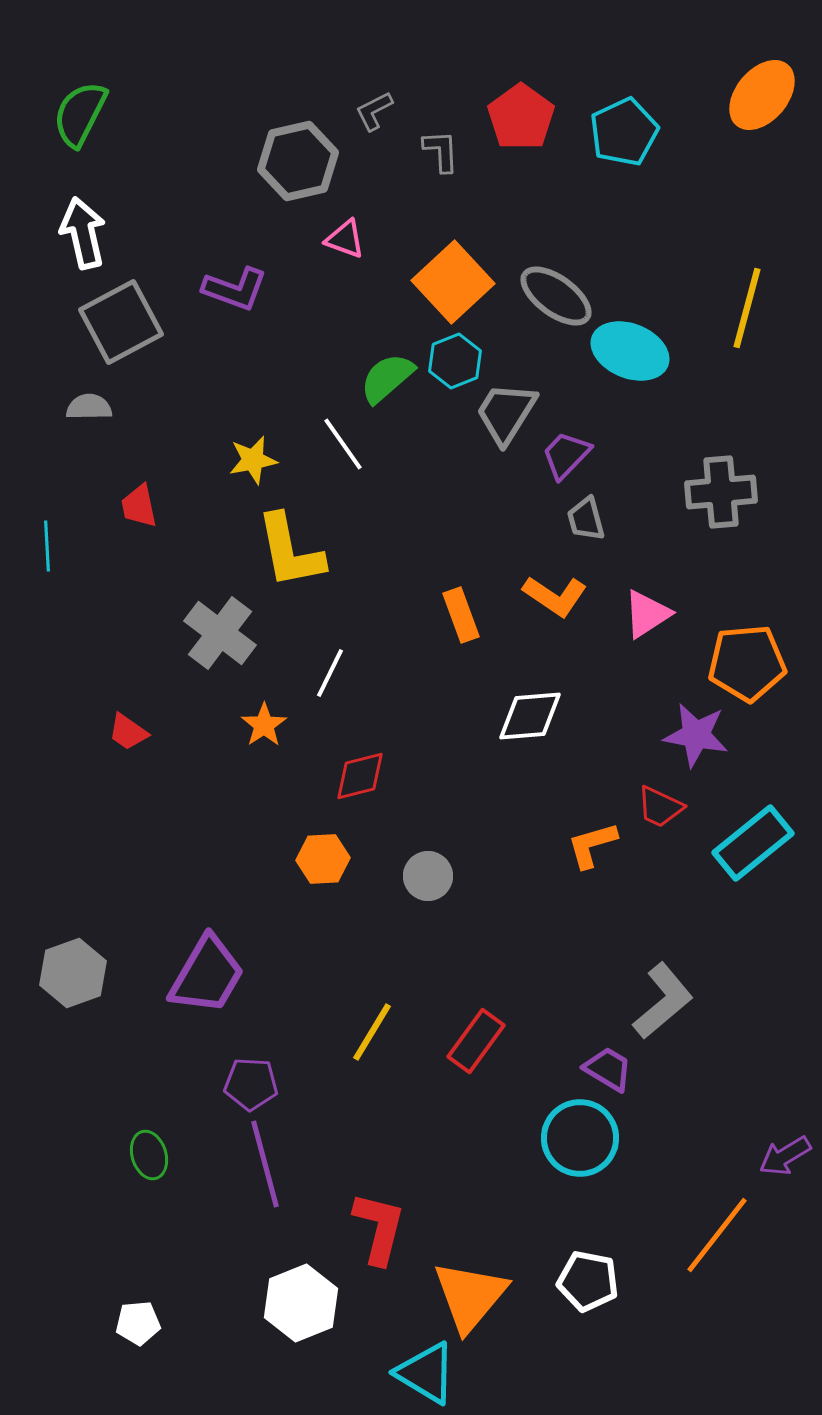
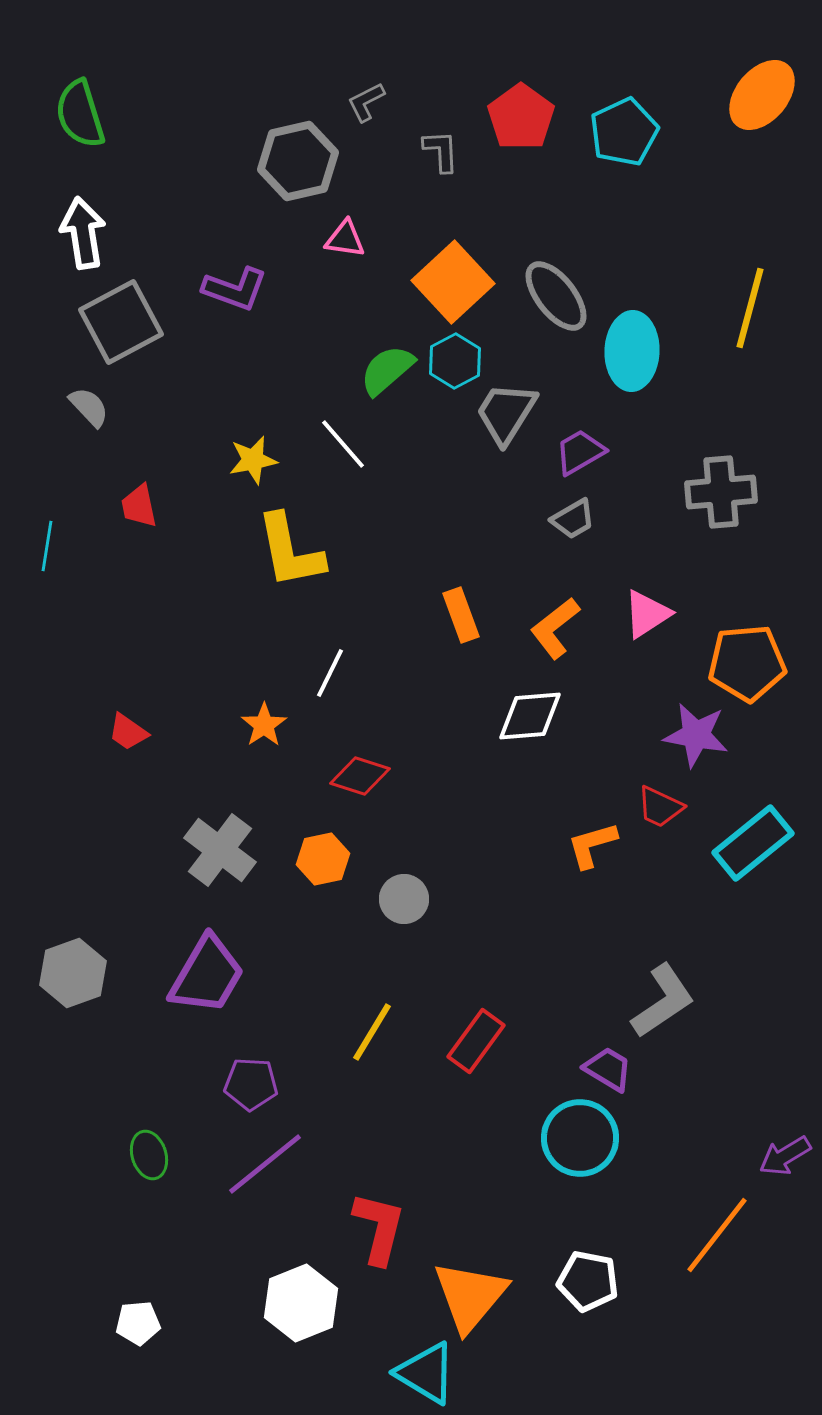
gray L-shape at (374, 111): moved 8 px left, 9 px up
green semicircle at (80, 114): rotated 44 degrees counterclockwise
white arrow at (83, 233): rotated 4 degrees clockwise
pink triangle at (345, 239): rotated 12 degrees counterclockwise
gray ellipse at (556, 296): rotated 16 degrees clockwise
yellow line at (747, 308): moved 3 px right
cyan ellipse at (630, 351): moved 2 px right; rotated 70 degrees clockwise
cyan hexagon at (455, 361): rotated 6 degrees counterclockwise
green semicircle at (387, 378): moved 8 px up
gray semicircle at (89, 407): rotated 48 degrees clockwise
white line at (343, 444): rotated 6 degrees counterclockwise
purple trapezoid at (566, 455): moved 14 px right, 3 px up; rotated 16 degrees clockwise
gray trapezoid at (586, 519): moved 13 px left; rotated 105 degrees counterclockwise
cyan line at (47, 546): rotated 12 degrees clockwise
orange L-shape at (555, 596): moved 32 px down; rotated 108 degrees clockwise
gray cross at (220, 633): moved 217 px down
red diamond at (360, 776): rotated 32 degrees clockwise
orange hexagon at (323, 859): rotated 9 degrees counterclockwise
gray circle at (428, 876): moved 24 px left, 23 px down
gray L-shape at (663, 1001): rotated 6 degrees clockwise
purple line at (265, 1164): rotated 66 degrees clockwise
